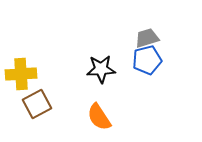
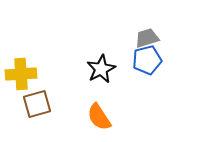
black star: rotated 24 degrees counterclockwise
brown square: rotated 12 degrees clockwise
